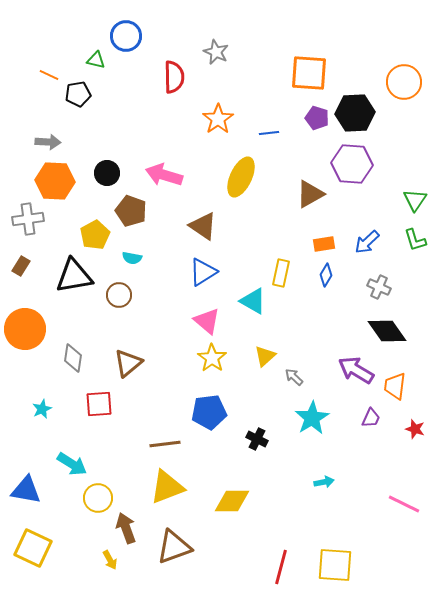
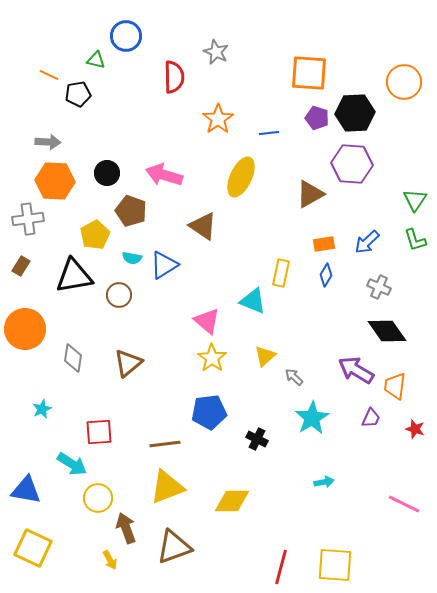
blue triangle at (203, 272): moved 39 px left, 7 px up
cyan triangle at (253, 301): rotated 8 degrees counterclockwise
red square at (99, 404): moved 28 px down
